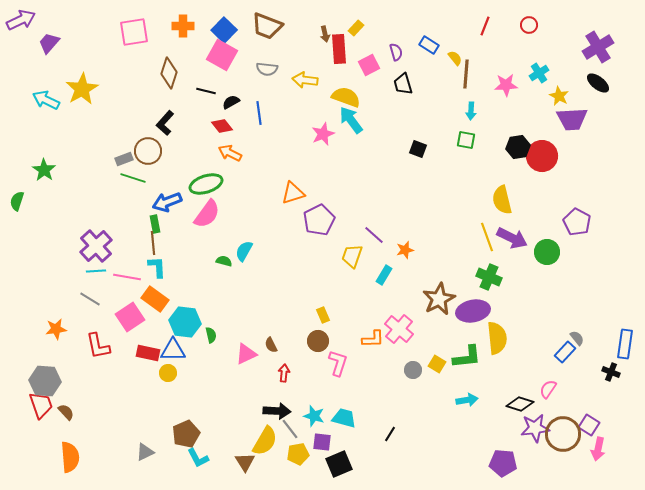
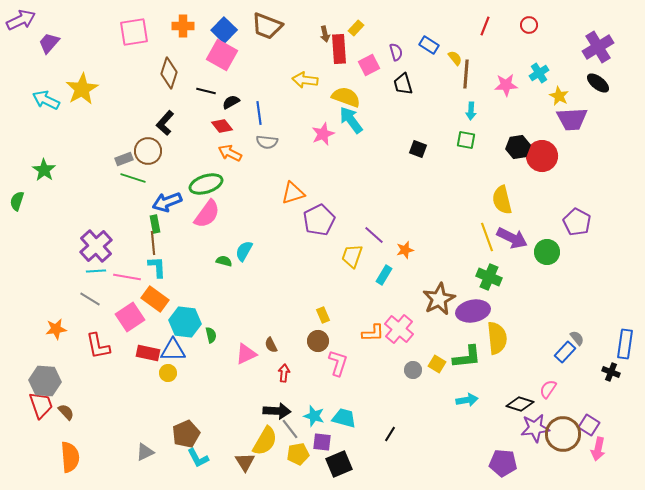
gray semicircle at (267, 69): moved 73 px down
orange L-shape at (373, 339): moved 6 px up
